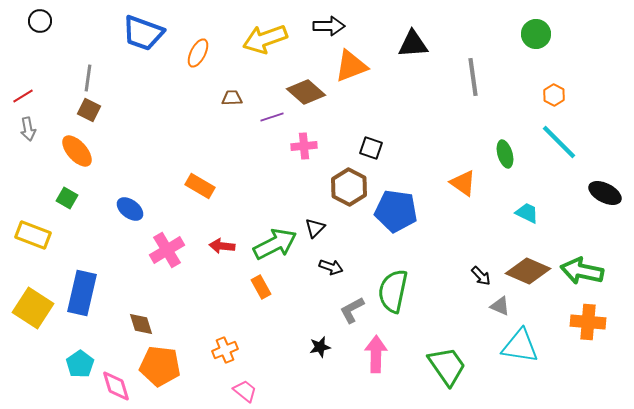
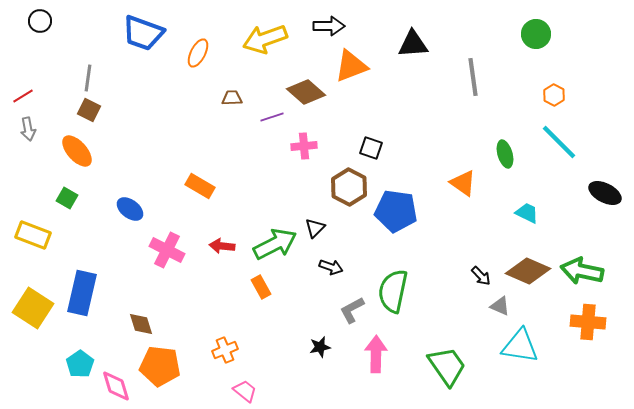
pink cross at (167, 250): rotated 32 degrees counterclockwise
